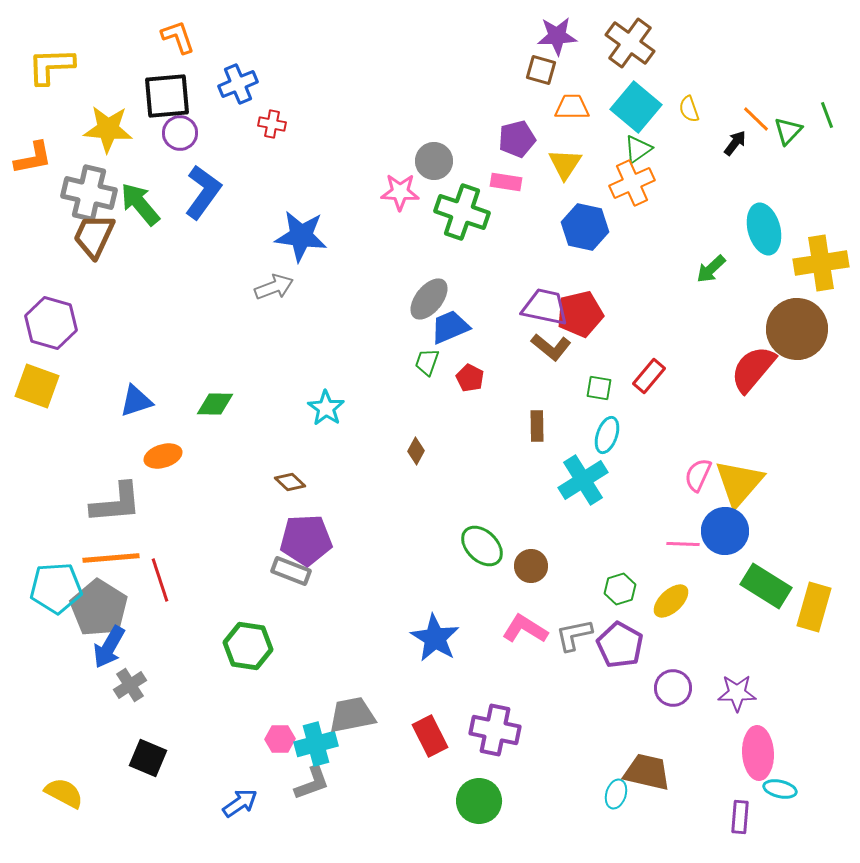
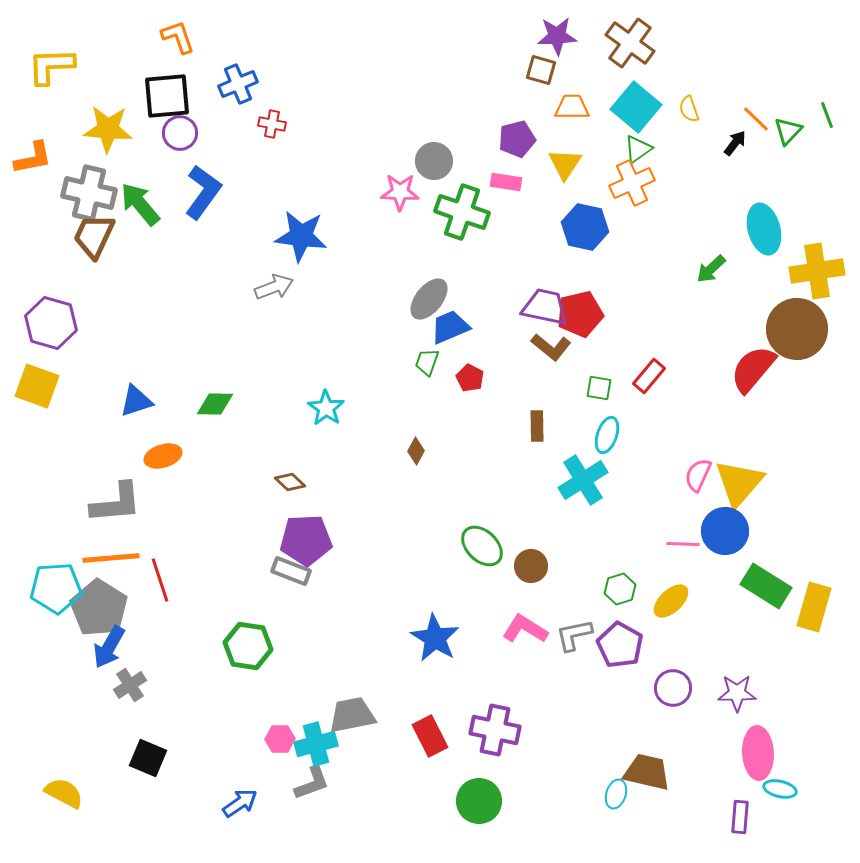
yellow cross at (821, 263): moved 4 px left, 8 px down
